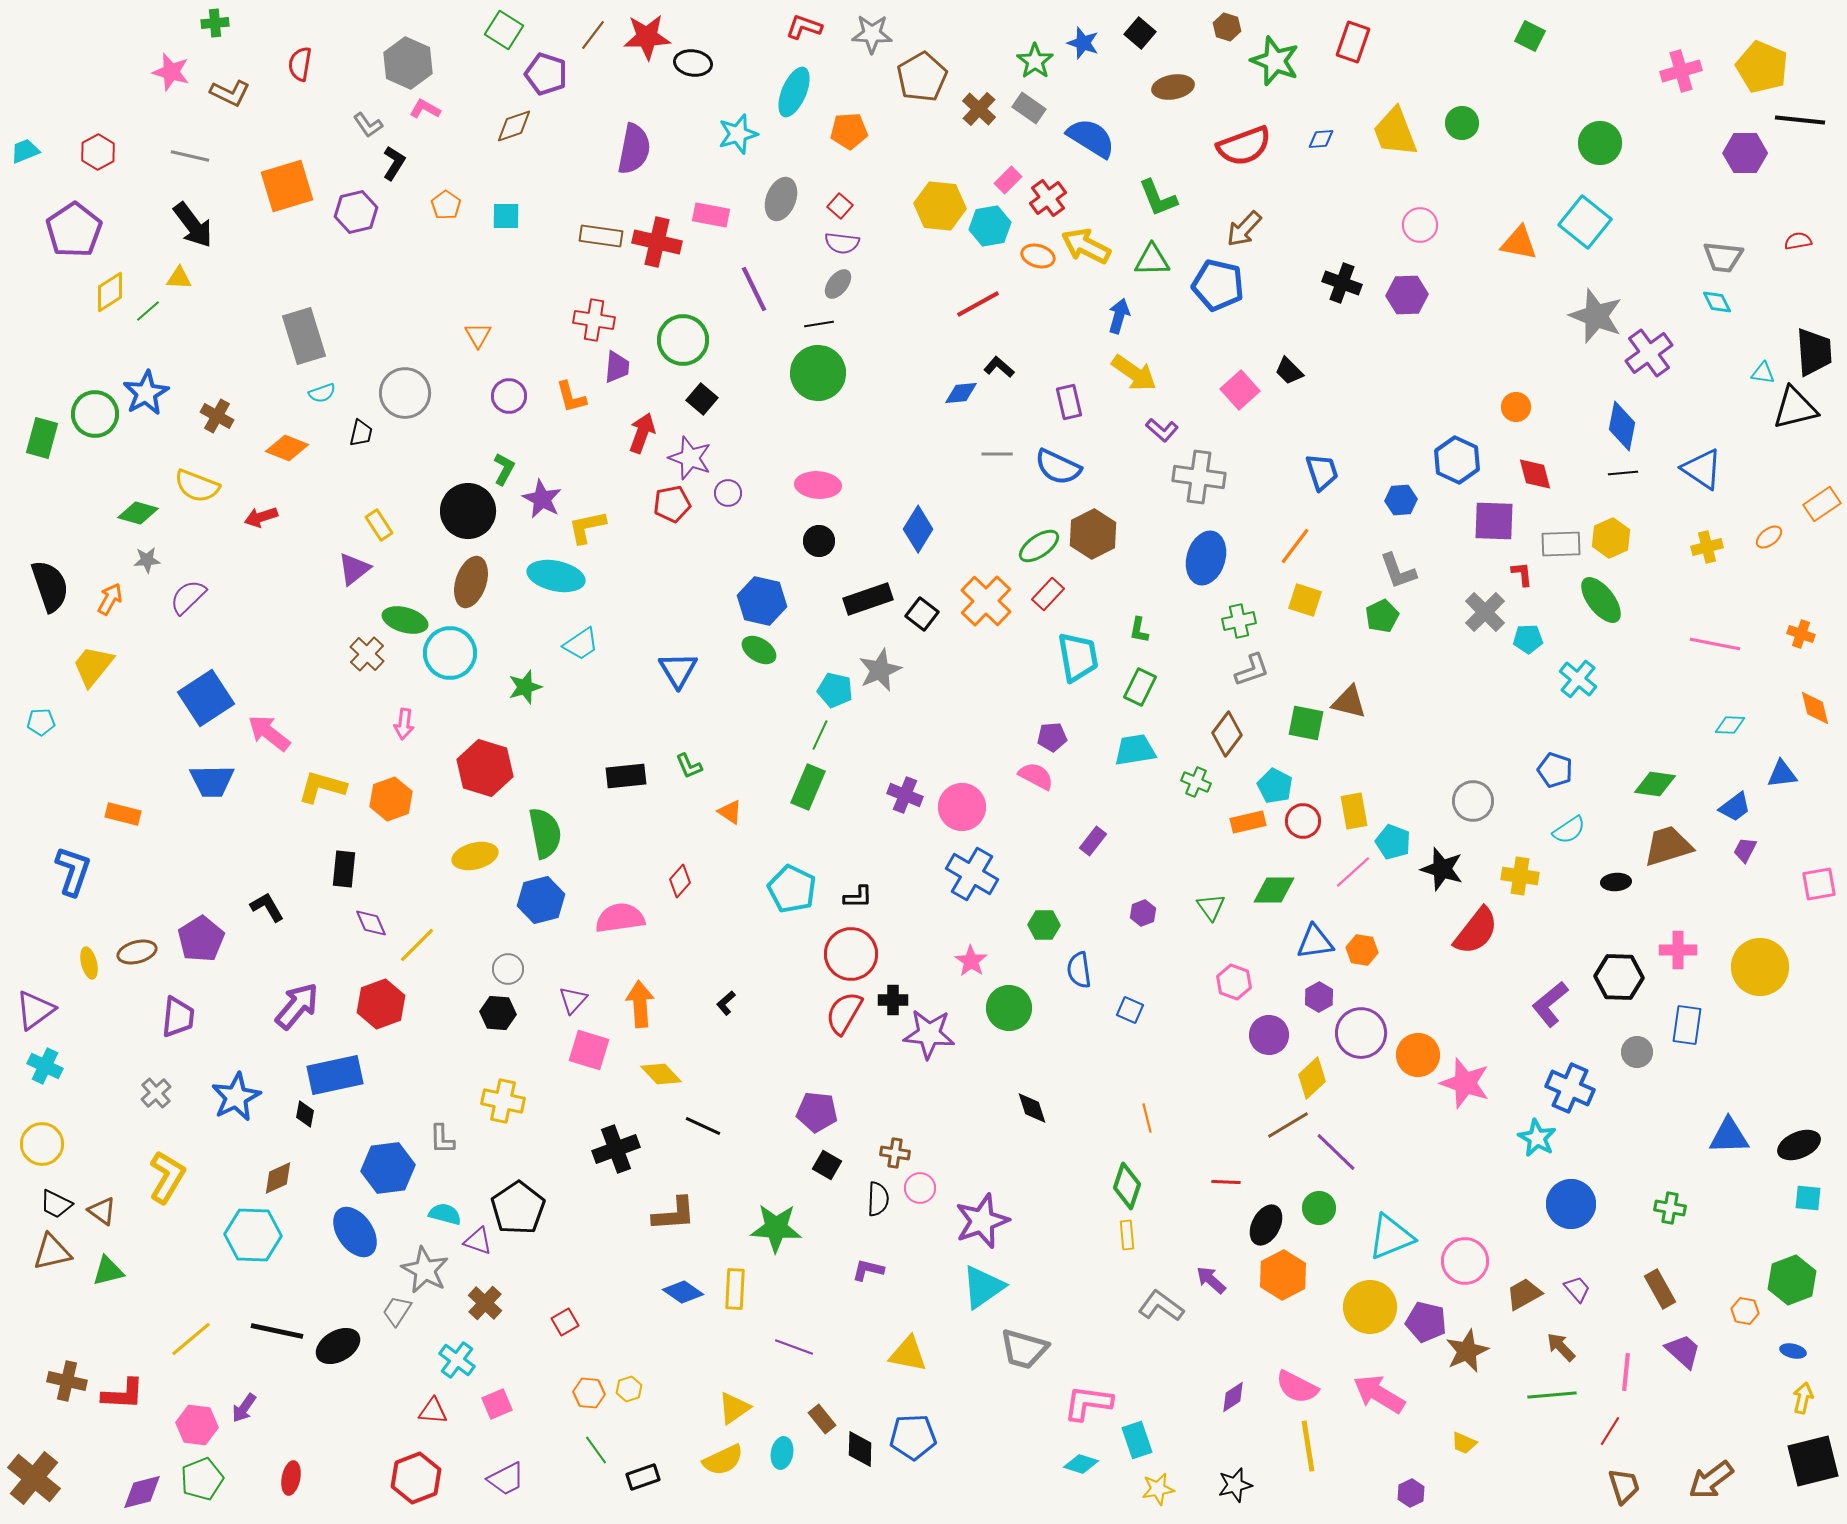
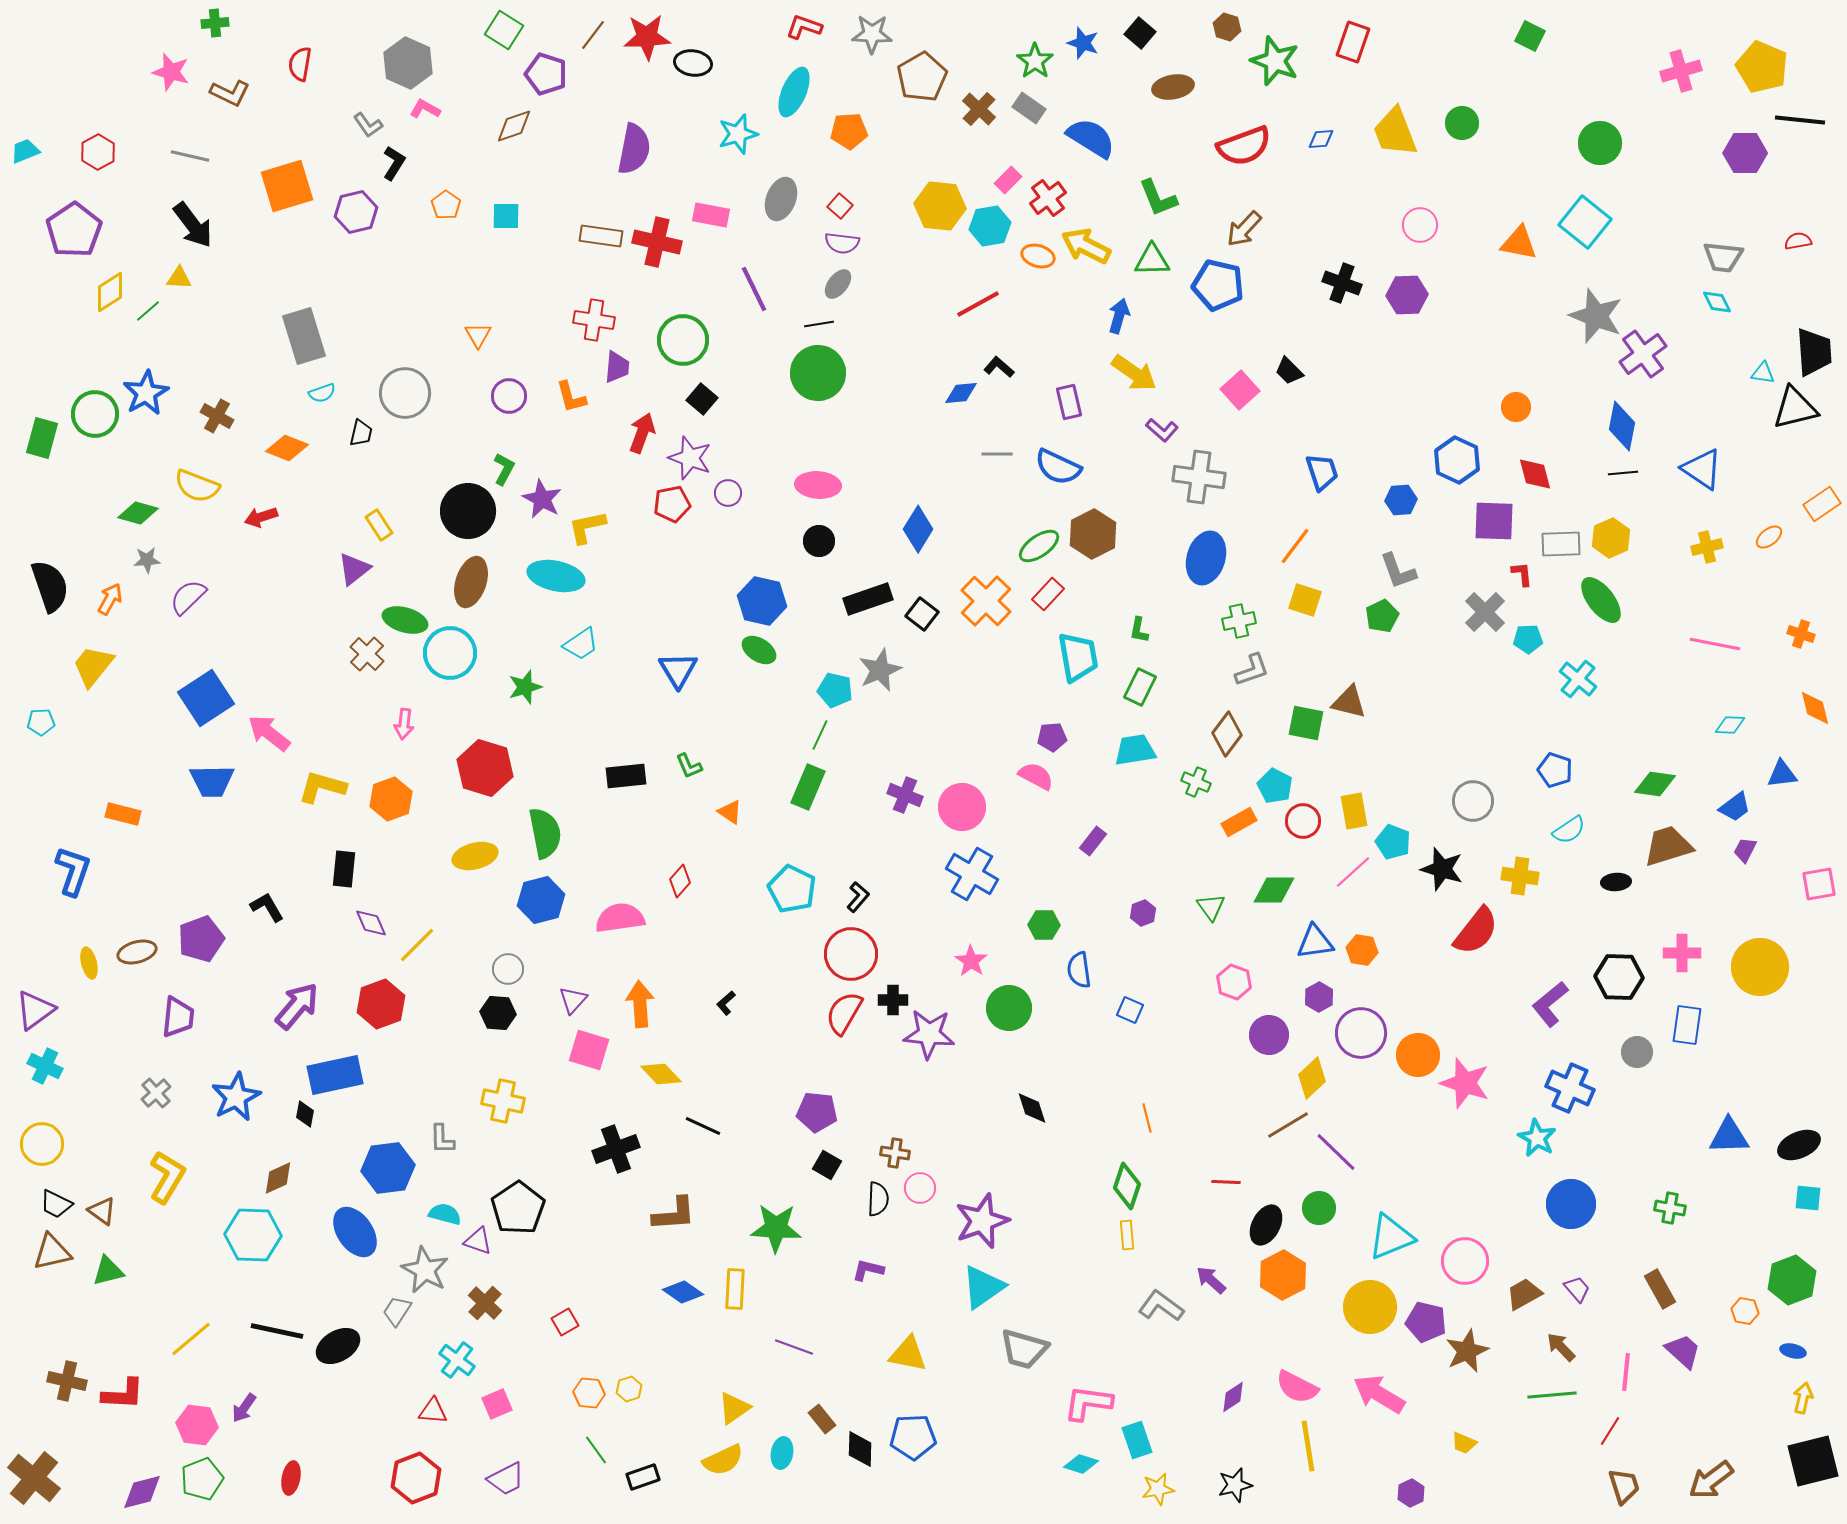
purple cross at (1649, 353): moved 6 px left, 1 px down
orange rectangle at (1248, 822): moved 9 px left; rotated 16 degrees counterclockwise
black L-shape at (858, 897): rotated 48 degrees counterclockwise
purple pentagon at (201, 939): rotated 12 degrees clockwise
pink cross at (1678, 950): moved 4 px right, 3 px down
